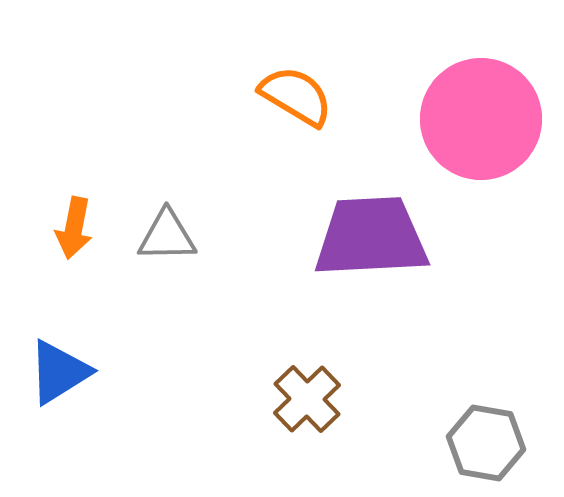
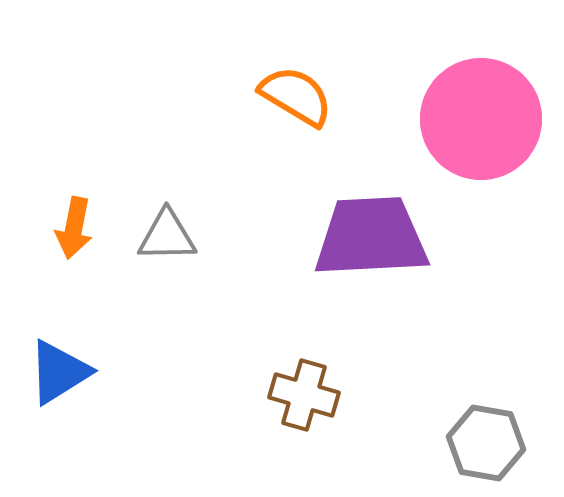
brown cross: moved 3 px left, 4 px up; rotated 30 degrees counterclockwise
